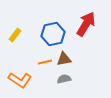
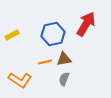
yellow rectangle: moved 3 px left; rotated 24 degrees clockwise
gray semicircle: rotated 56 degrees counterclockwise
